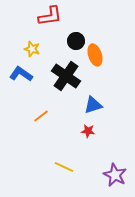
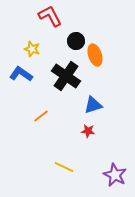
red L-shape: rotated 110 degrees counterclockwise
